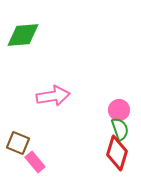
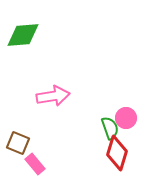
pink circle: moved 7 px right, 8 px down
green semicircle: moved 10 px left, 1 px up
pink rectangle: moved 2 px down
